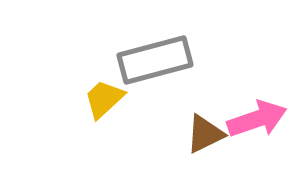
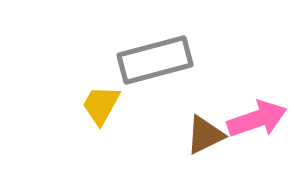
yellow trapezoid: moved 3 px left, 6 px down; rotated 18 degrees counterclockwise
brown triangle: moved 1 px down
